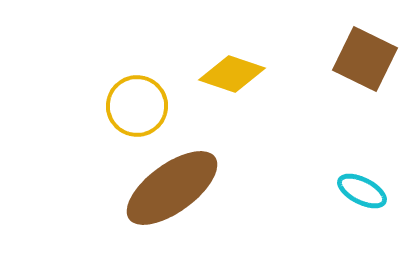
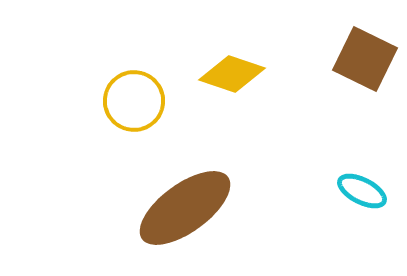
yellow circle: moved 3 px left, 5 px up
brown ellipse: moved 13 px right, 20 px down
